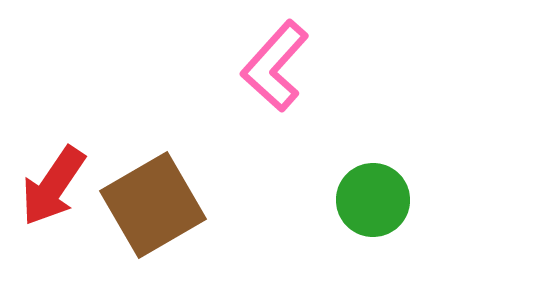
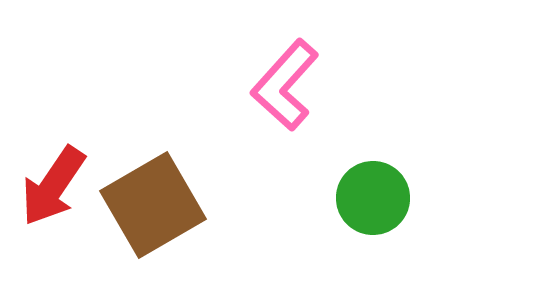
pink L-shape: moved 10 px right, 19 px down
green circle: moved 2 px up
